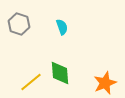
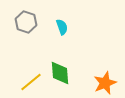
gray hexagon: moved 7 px right, 2 px up
